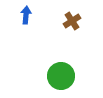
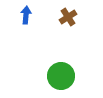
brown cross: moved 4 px left, 4 px up
